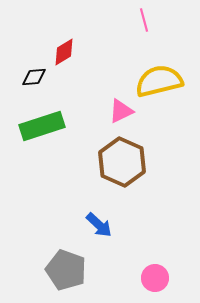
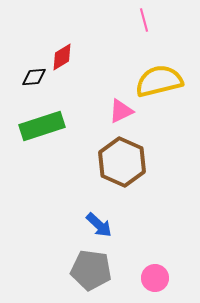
red diamond: moved 2 px left, 5 px down
gray pentagon: moved 25 px right; rotated 12 degrees counterclockwise
